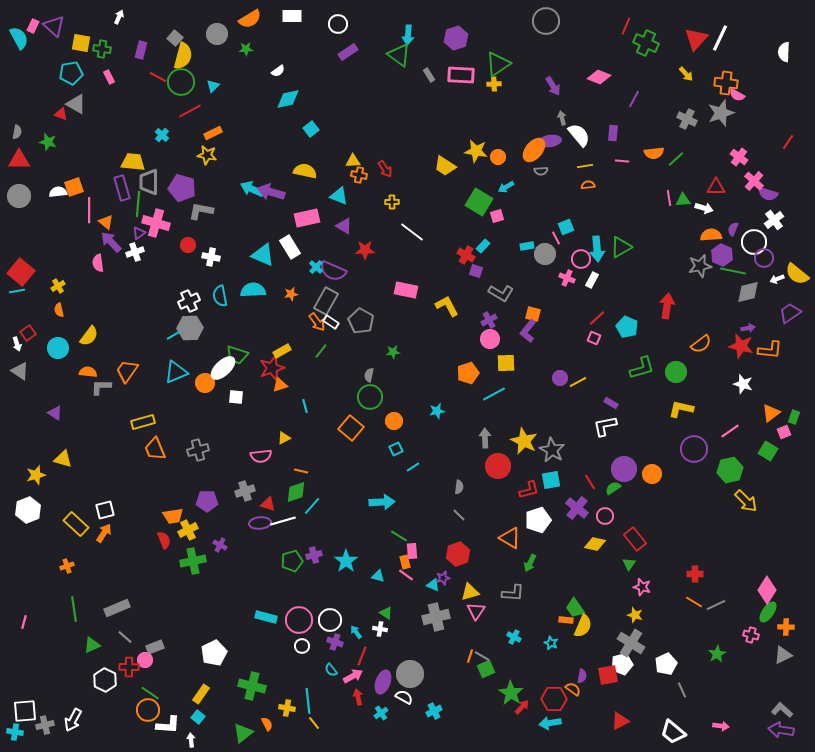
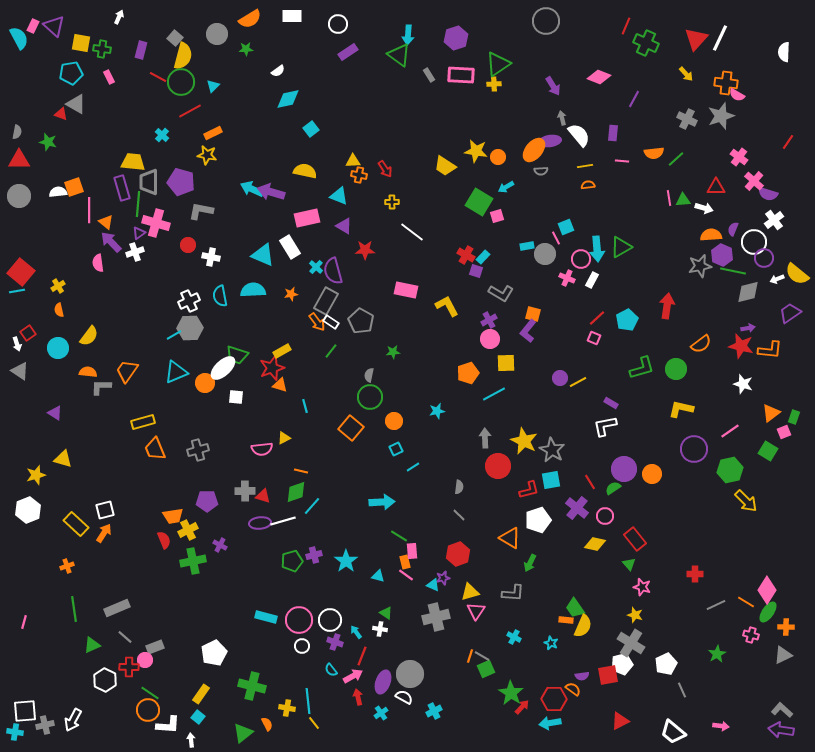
gray star at (721, 113): moved 3 px down
purple pentagon at (182, 188): moved 1 px left, 6 px up
cyan rectangle at (483, 246): moved 11 px down
purple semicircle at (333, 271): rotated 52 degrees clockwise
cyan pentagon at (627, 327): moved 7 px up; rotated 20 degrees clockwise
green line at (321, 351): moved 10 px right
green circle at (676, 372): moved 3 px up
orange triangle at (280, 385): rotated 35 degrees clockwise
pink semicircle at (261, 456): moved 1 px right, 7 px up
gray cross at (245, 491): rotated 18 degrees clockwise
red triangle at (268, 504): moved 5 px left, 8 px up
green triangle at (629, 564): rotated 16 degrees counterclockwise
orange line at (694, 602): moved 52 px right
purple semicircle at (582, 676): rotated 72 degrees clockwise
